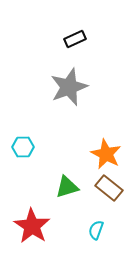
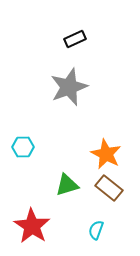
green triangle: moved 2 px up
